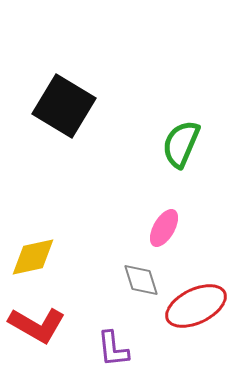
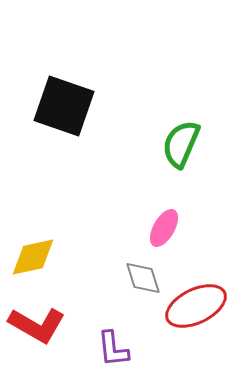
black square: rotated 12 degrees counterclockwise
gray diamond: moved 2 px right, 2 px up
